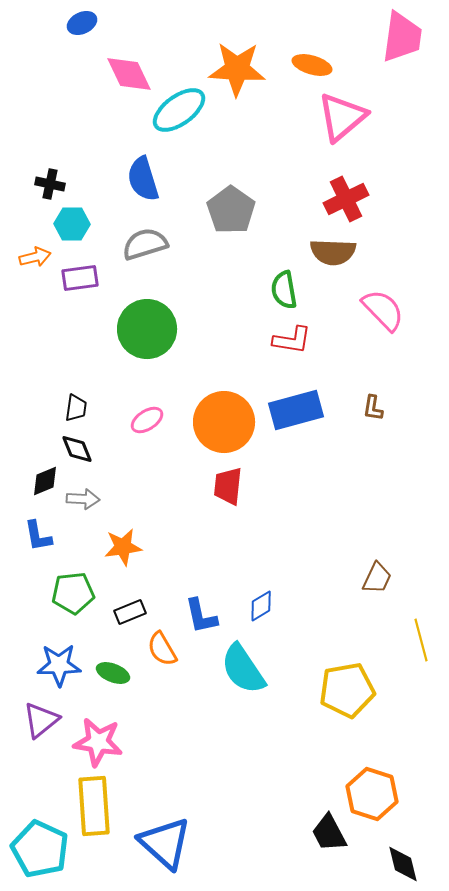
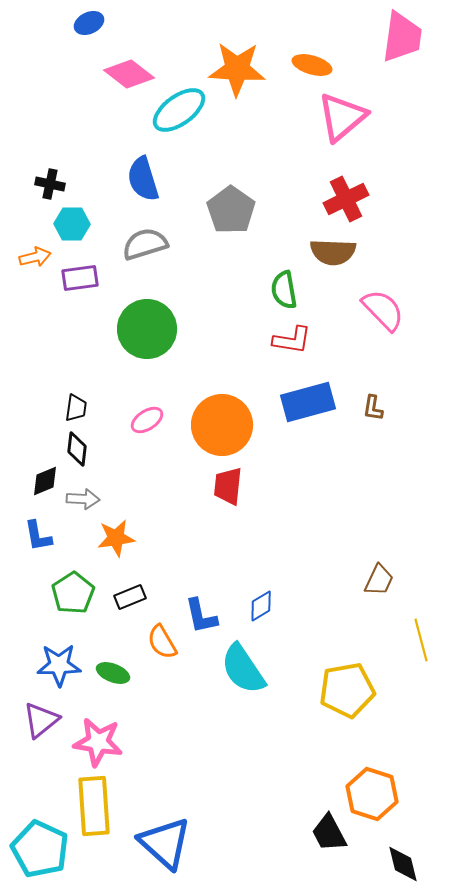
blue ellipse at (82, 23): moved 7 px right
pink diamond at (129, 74): rotated 27 degrees counterclockwise
blue rectangle at (296, 410): moved 12 px right, 8 px up
orange circle at (224, 422): moved 2 px left, 3 px down
black diamond at (77, 449): rotated 28 degrees clockwise
orange star at (123, 547): moved 7 px left, 9 px up
brown trapezoid at (377, 578): moved 2 px right, 2 px down
green pentagon at (73, 593): rotated 27 degrees counterclockwise
black rectangle at (130, 612): moved 15 px up
orange semicircle at (162, 649): moved 7 px up
